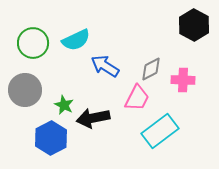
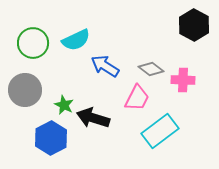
gray diamond: rotated 65 degrees clockwise
black arrow: rotated 28 degrees clockwise
